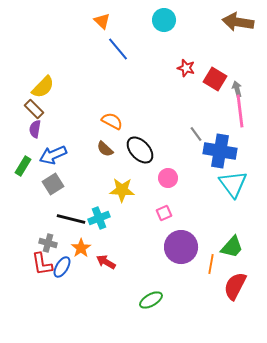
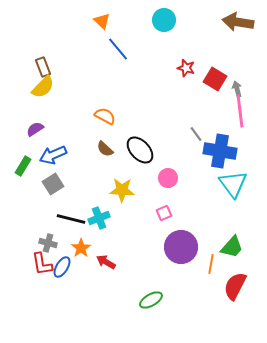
brown rectangle: moved 9 px right, 42 px up; rotated 24 degrees clockwise
orange semicircle: moved 7 px left, 5 px up
purple semicircle: rotated 48 degrees clockwise
